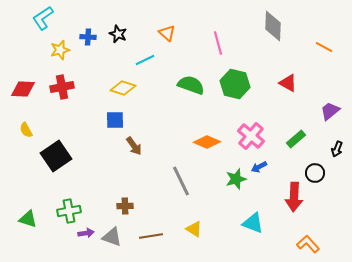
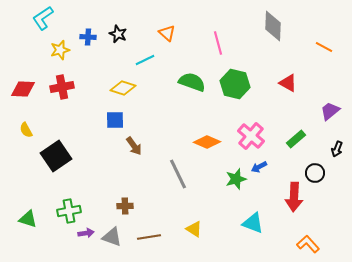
green semicircle: moved 1 px right, 3 px up
gray line: moved 3 px left, 7 px up
brown line: moved 2 px left, 1 px down
